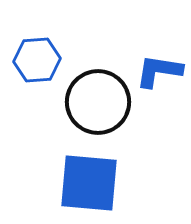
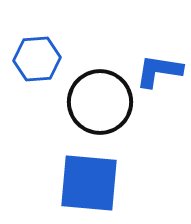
blue hexagon: moved 1 px up
black circle: moved 2 px right
